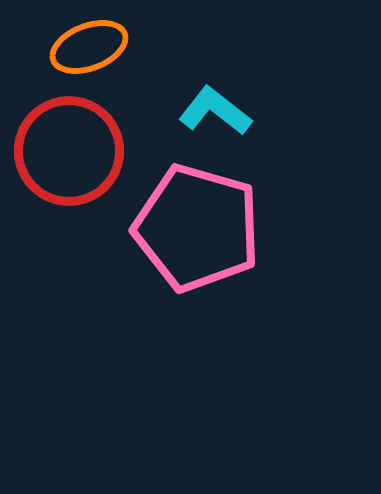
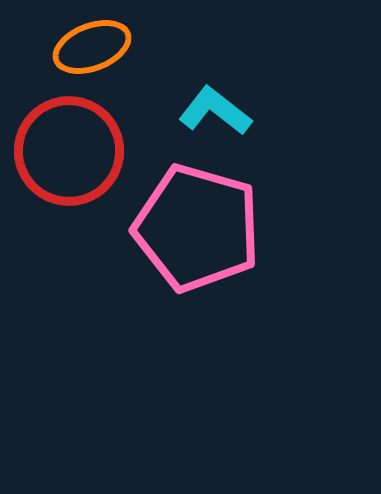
orange ellipse: moved 3 px right
